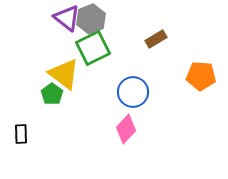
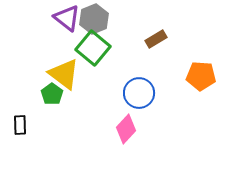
gray hexagon: moved 3 px right
green square: rotated 24 degrees counterclockwise
blue circle: moved 6 px right, 1 px down
black rectangle: moved 1 px left, 9 px up
